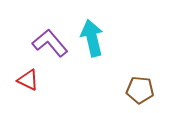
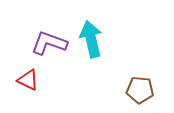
cyan arrow: moved 1 px left, 1 px down
purple L-shape: moved 1 px left; rotated 30 degrees counterclockwise
